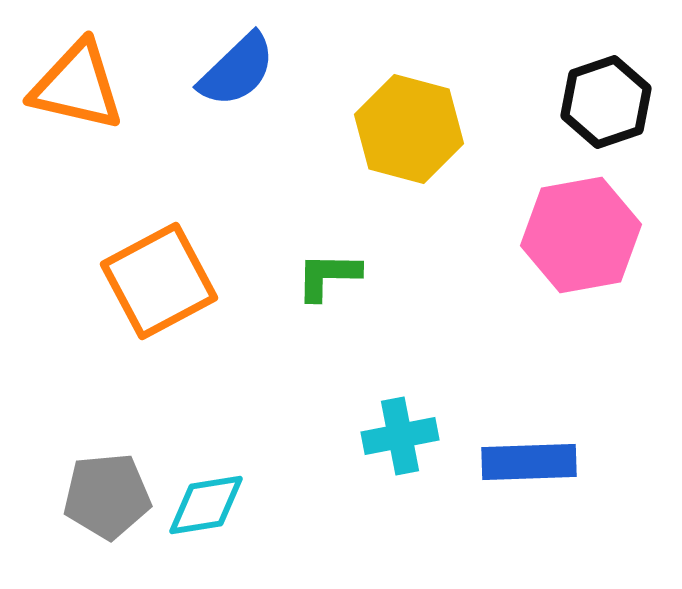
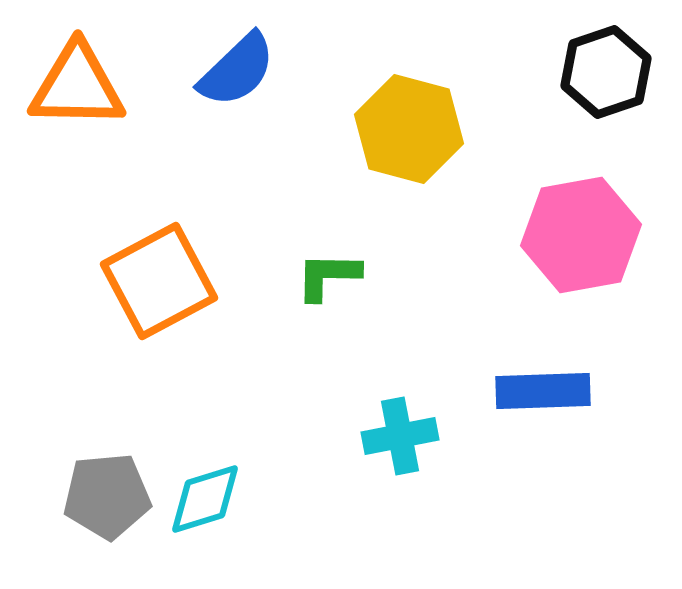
orange triangle: rotated 12 degrees counterclockwise
black hexagon: moved 30 px up
blue rectangle: moved 14 px right, 71 px up
cyan diamond: moved 1 px left, 6 px up; rotated 8 degrees counterclockwise
